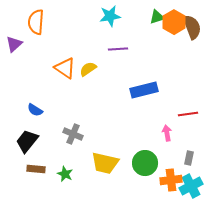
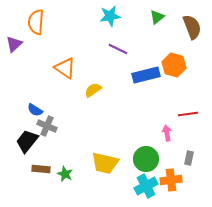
green triangle: rotated 21 degrees counterclockwise
orange hexagon: moved 43 px down; rotated 15 degrees counterclockwise
purple line: rotated 30 degrees clockwise
yellow semicircle: moved 5 px right, 21 px down
blue rectangle: moved 2 px right, 15 px up
gray cross: moved 26 px left, 8 px up
green circle: moved 1 px right, 4 px up
brown rectangle: moved 5 px right
cyan cross: moved 45 px left
